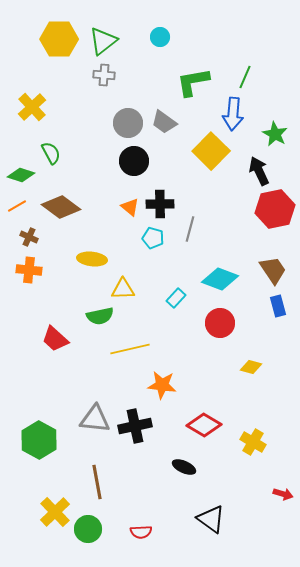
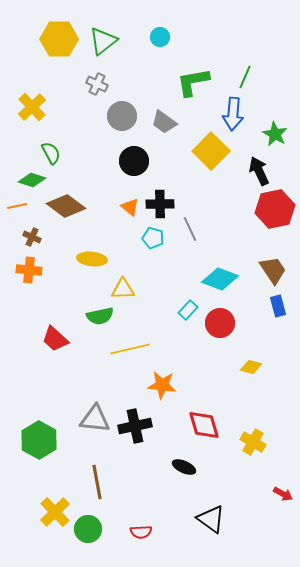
gray cross at (104, 75): moved 7 px left, 9 px down; rotated 20 degrees clockwise
gray circle at (128, 123): moved 6 px left, 7 px up
green diamond at (21, 175): moved 11 px right, 5 px down
orange line at (17, 206): rotated 18 degrees clockwise
brown diamond at (61, 207): moved 5 px right, 1 px up
gray line at (190, 229): rotated 40 degrees counterclockwise
brown cross at (29, 237): moved 3 px right
cyan rectangle at (176, 298): moved 12 px right, 12 px down
red diamond at (204, 425): rotated 44 degrees clockwise
red arrow at (283, 494): rotated 12 degrees clockwise
